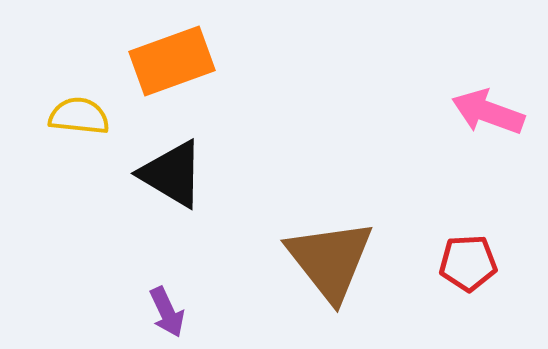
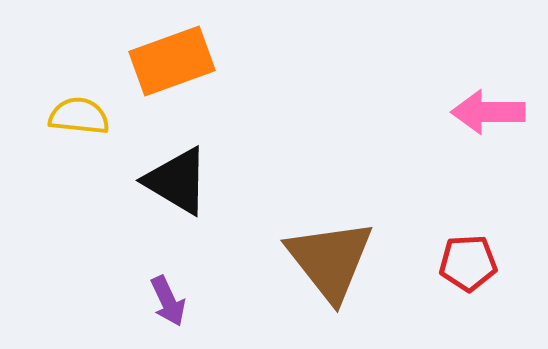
pink arrow: rotated 20 degrees counterclockwise
black triangle: moved 5 px right, 7 px down
purple arrow: moved 1 px right, 11 px up
